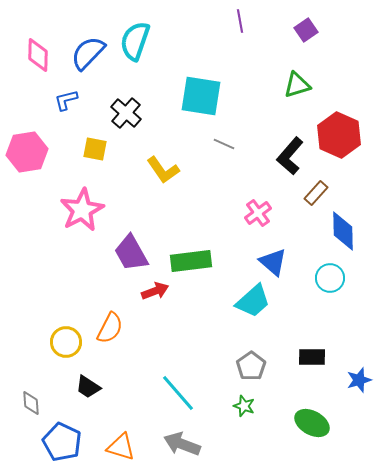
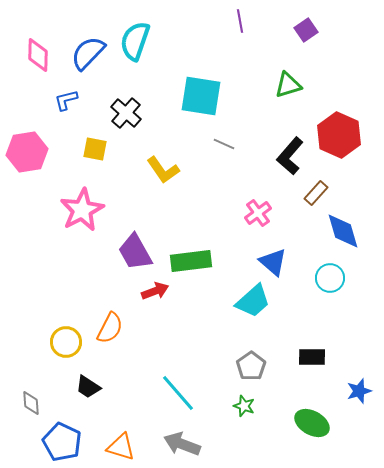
green triangle: moved 9 px left
blue diamond: rotated 15 degrees counterclockwise
purple trapezoid: moved 4 px right, 1 px up
blue star: moved 11 px down
